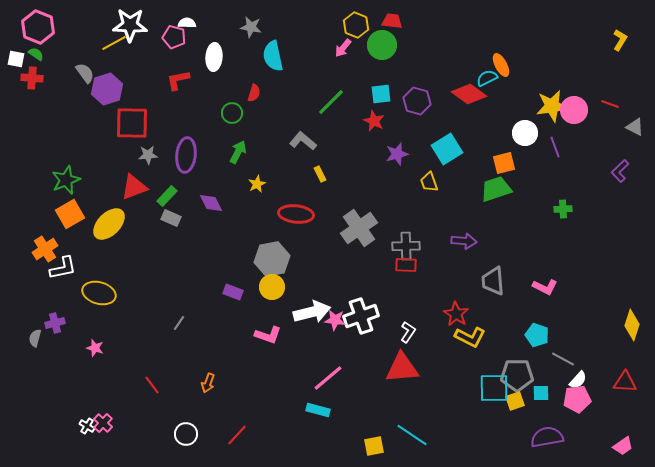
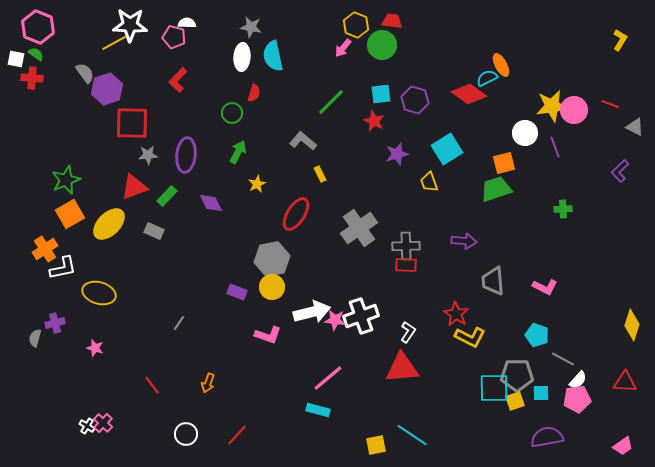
white ellipse at (214, 57): moved 28 px right
red L-shape at (178, 80): rotated 35 degrees counterclockwise
purple hexagon at (417, 101): moved 2 px left, 1 px up
red ellipse at (296, 214): rotated 64 degrees counterclockwise
gray rectangle at (171, 218): moved 17 px left, 13 px down
purple rectangle at (233, 292): moved 4 px right
yellow square at (374, 446): moved 2 px right, 1 px up
